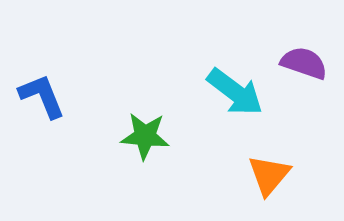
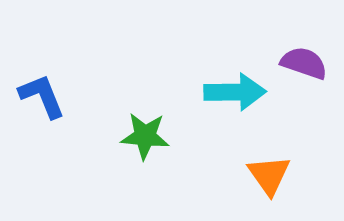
cyan arrow: rotated 38 degrees counterclockwise
orange triangle: rotated 15 degrees counterclockwise
